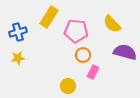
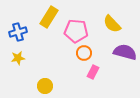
orange circle: moved 1 px right, 2 px up
yellow circle: moved 23 px left
